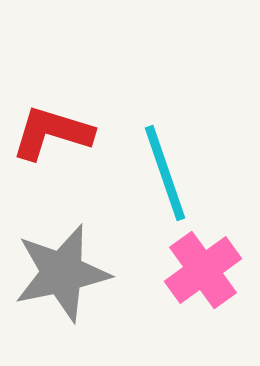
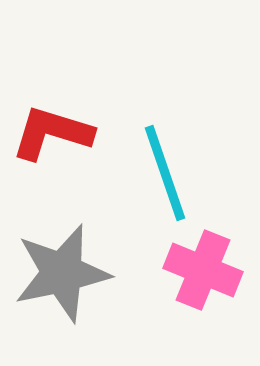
pink cross: rotated 32 degrees counterclockwise
